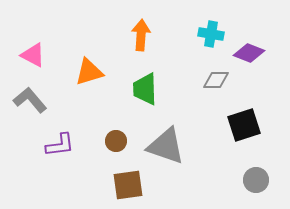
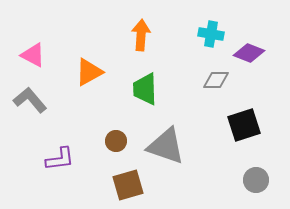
orange triangle: rotated 12 degrees counterclockwise
purple L-shape: moved 14 px down
brown square: rotated 8 degrees counterclockwise
